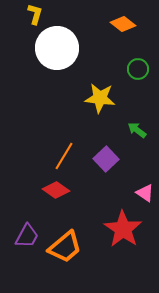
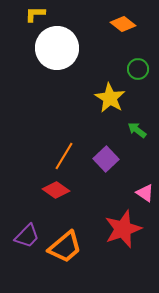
yellow L-shape: rotated 105 degrees counterclockwise
yellow star: moved 10 px right; rotated 24 degrees clockwise
red star: rotated 18 degrees clockwise
purple trapezoid: rotated 16 degrees clockwise
